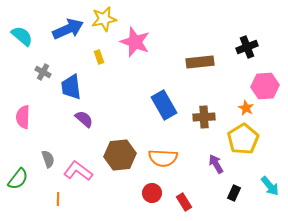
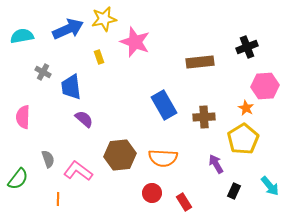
cyan semicircle: rotated 50 degrees counterclockwise
black rectangle: moved 2 px up
